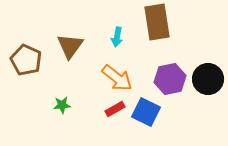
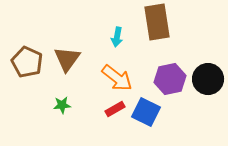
brown triangle: moved 3 px left, 13 px down
brown pentagon: moved 1 px right, 2 px down
